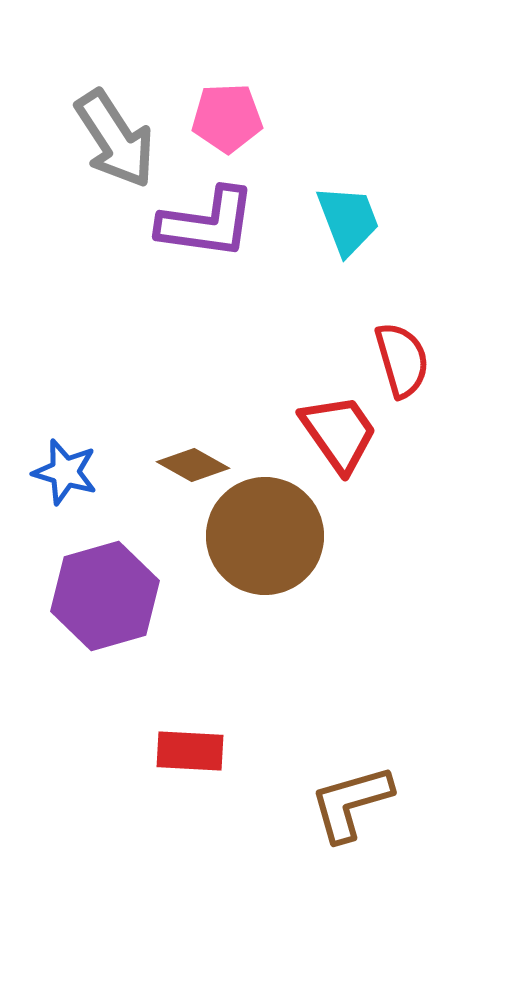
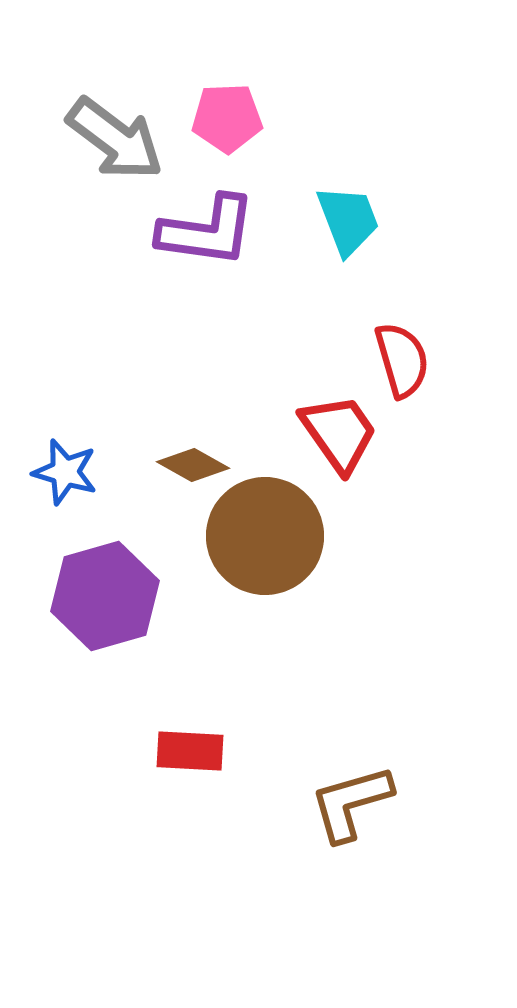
gray arrow: rotated 20 degrees counterclockwise
purple L-shape: moved 8 px down
